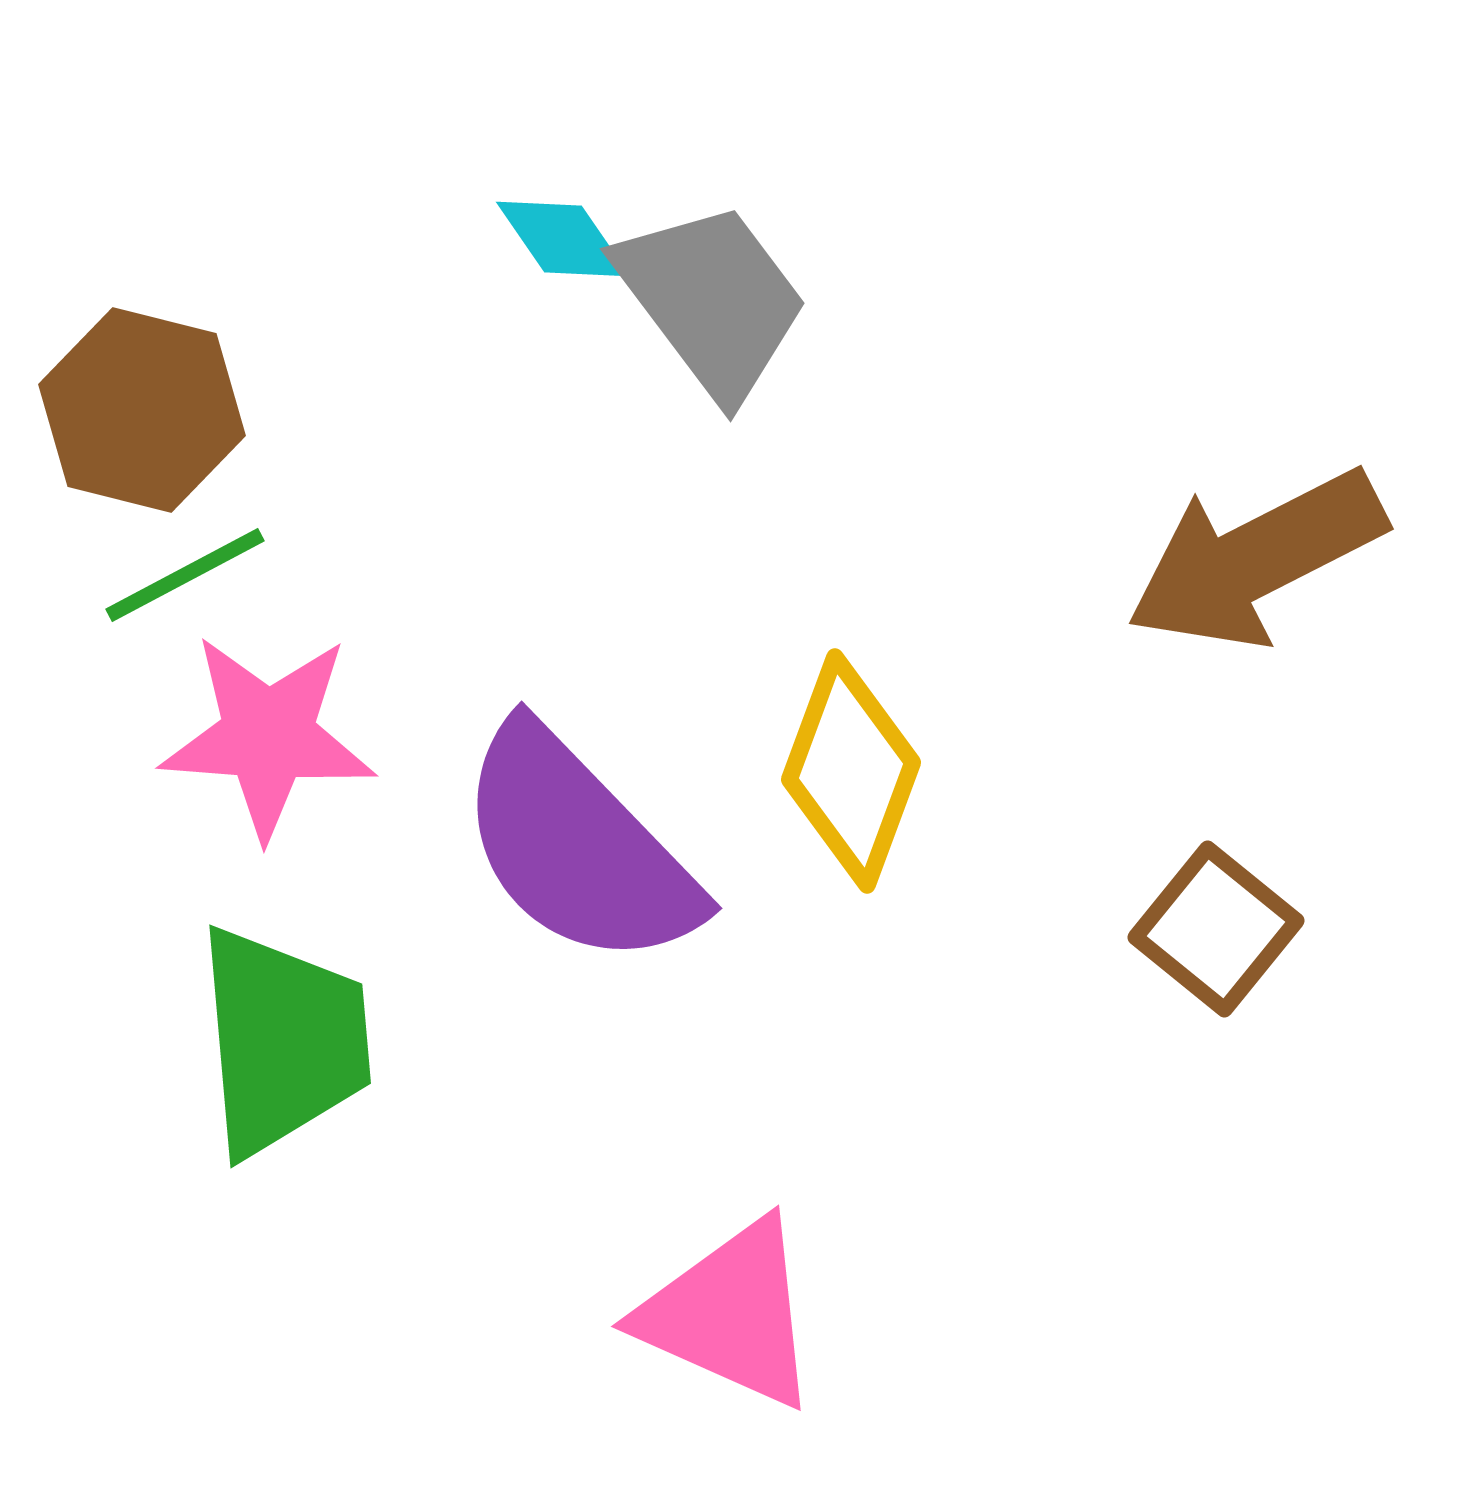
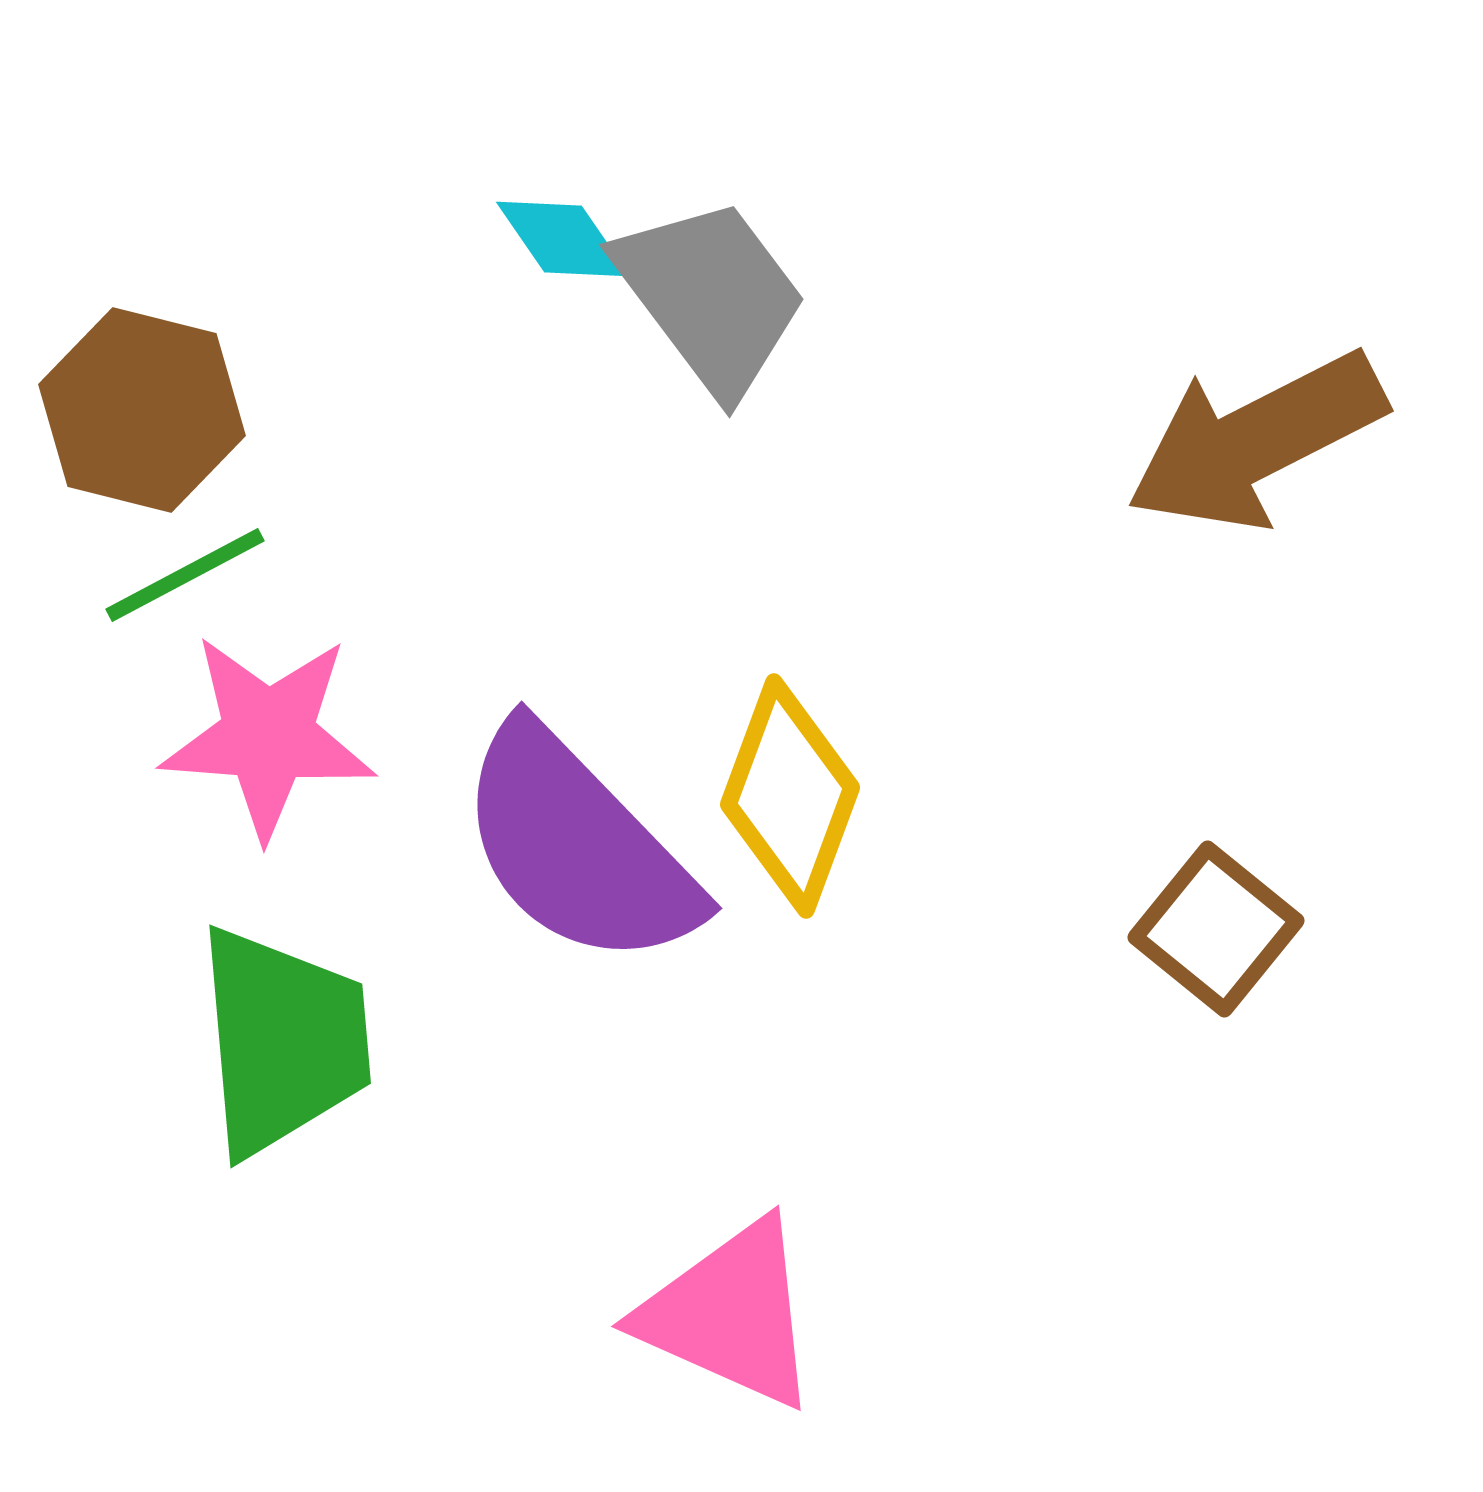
gray trapezoid: moved 1 px left, 4 px up
brown arrow: moved 118 px up
yellow diamond: moved 61 px left, 25 px down
